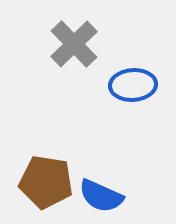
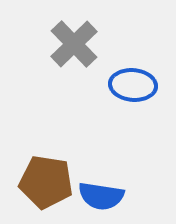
blue ellipse: rotated 9 degrees clockwise
blue semicircle: rotated 15 degrees counterclockwise
